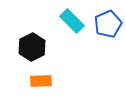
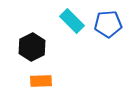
blue pentagon: rotated 20 degrees clockwise
